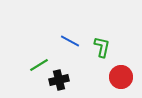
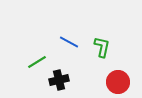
blue line: moved 1 px left, 1 px down
green line: moved 2 px left, 3 px up
red circle: moved 3 px left, 5 px down
